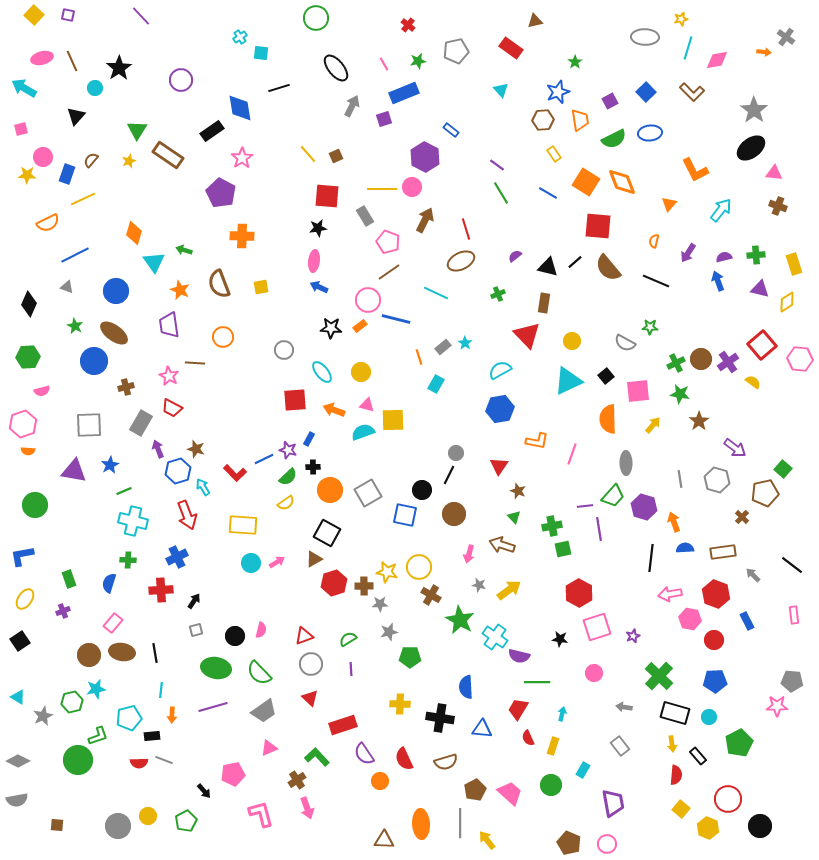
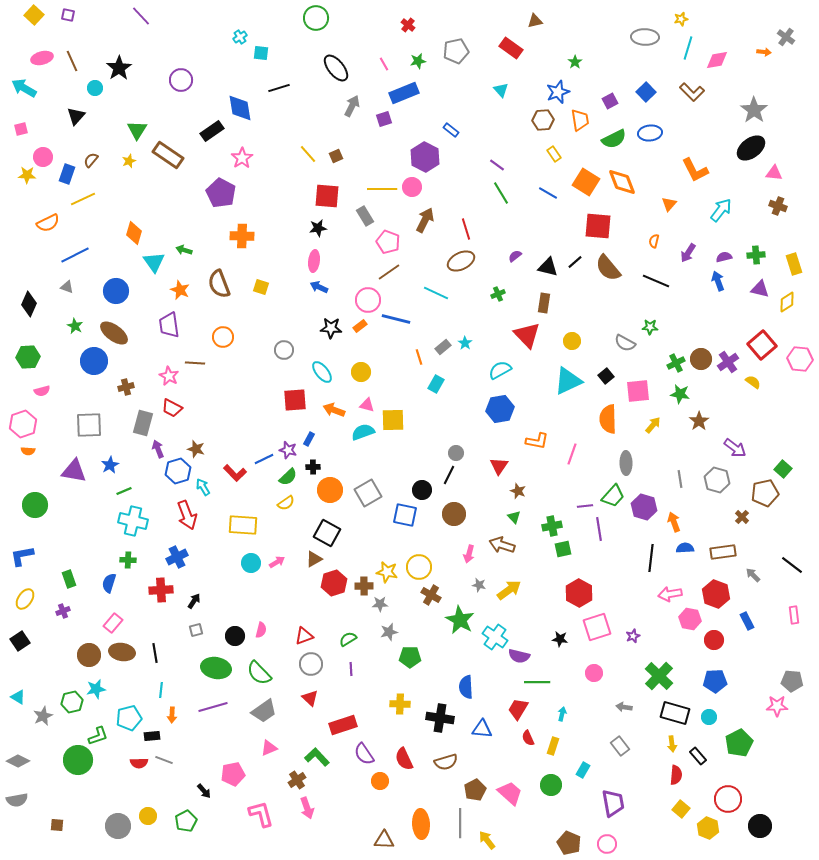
yellow square at (261, 287): rotated 28 degrees clockwise
gray rectangle at (141, 423): moved 2 px right; rotated 15 degrees counterclockwise
